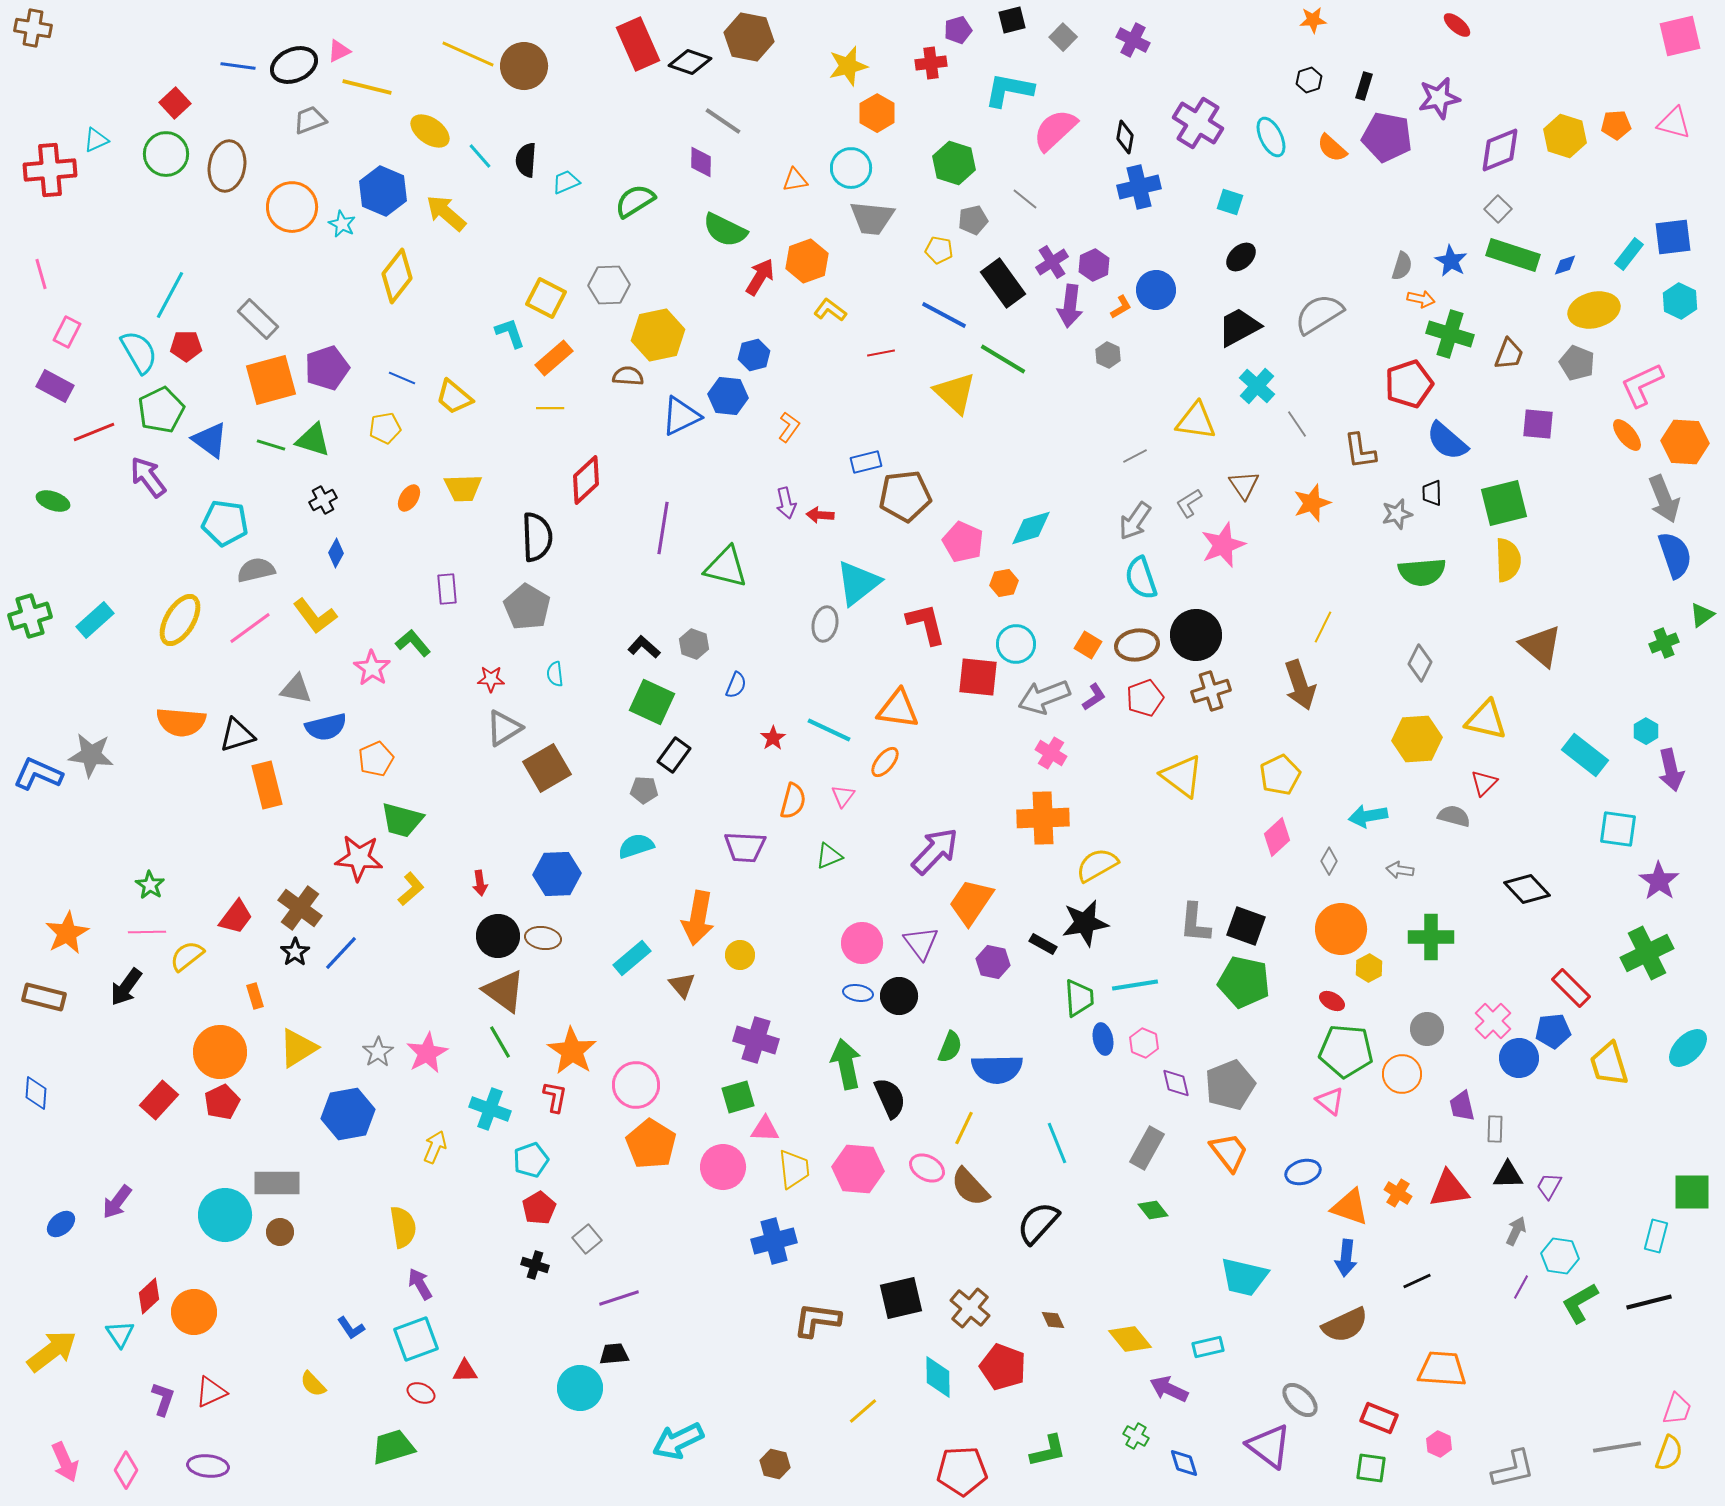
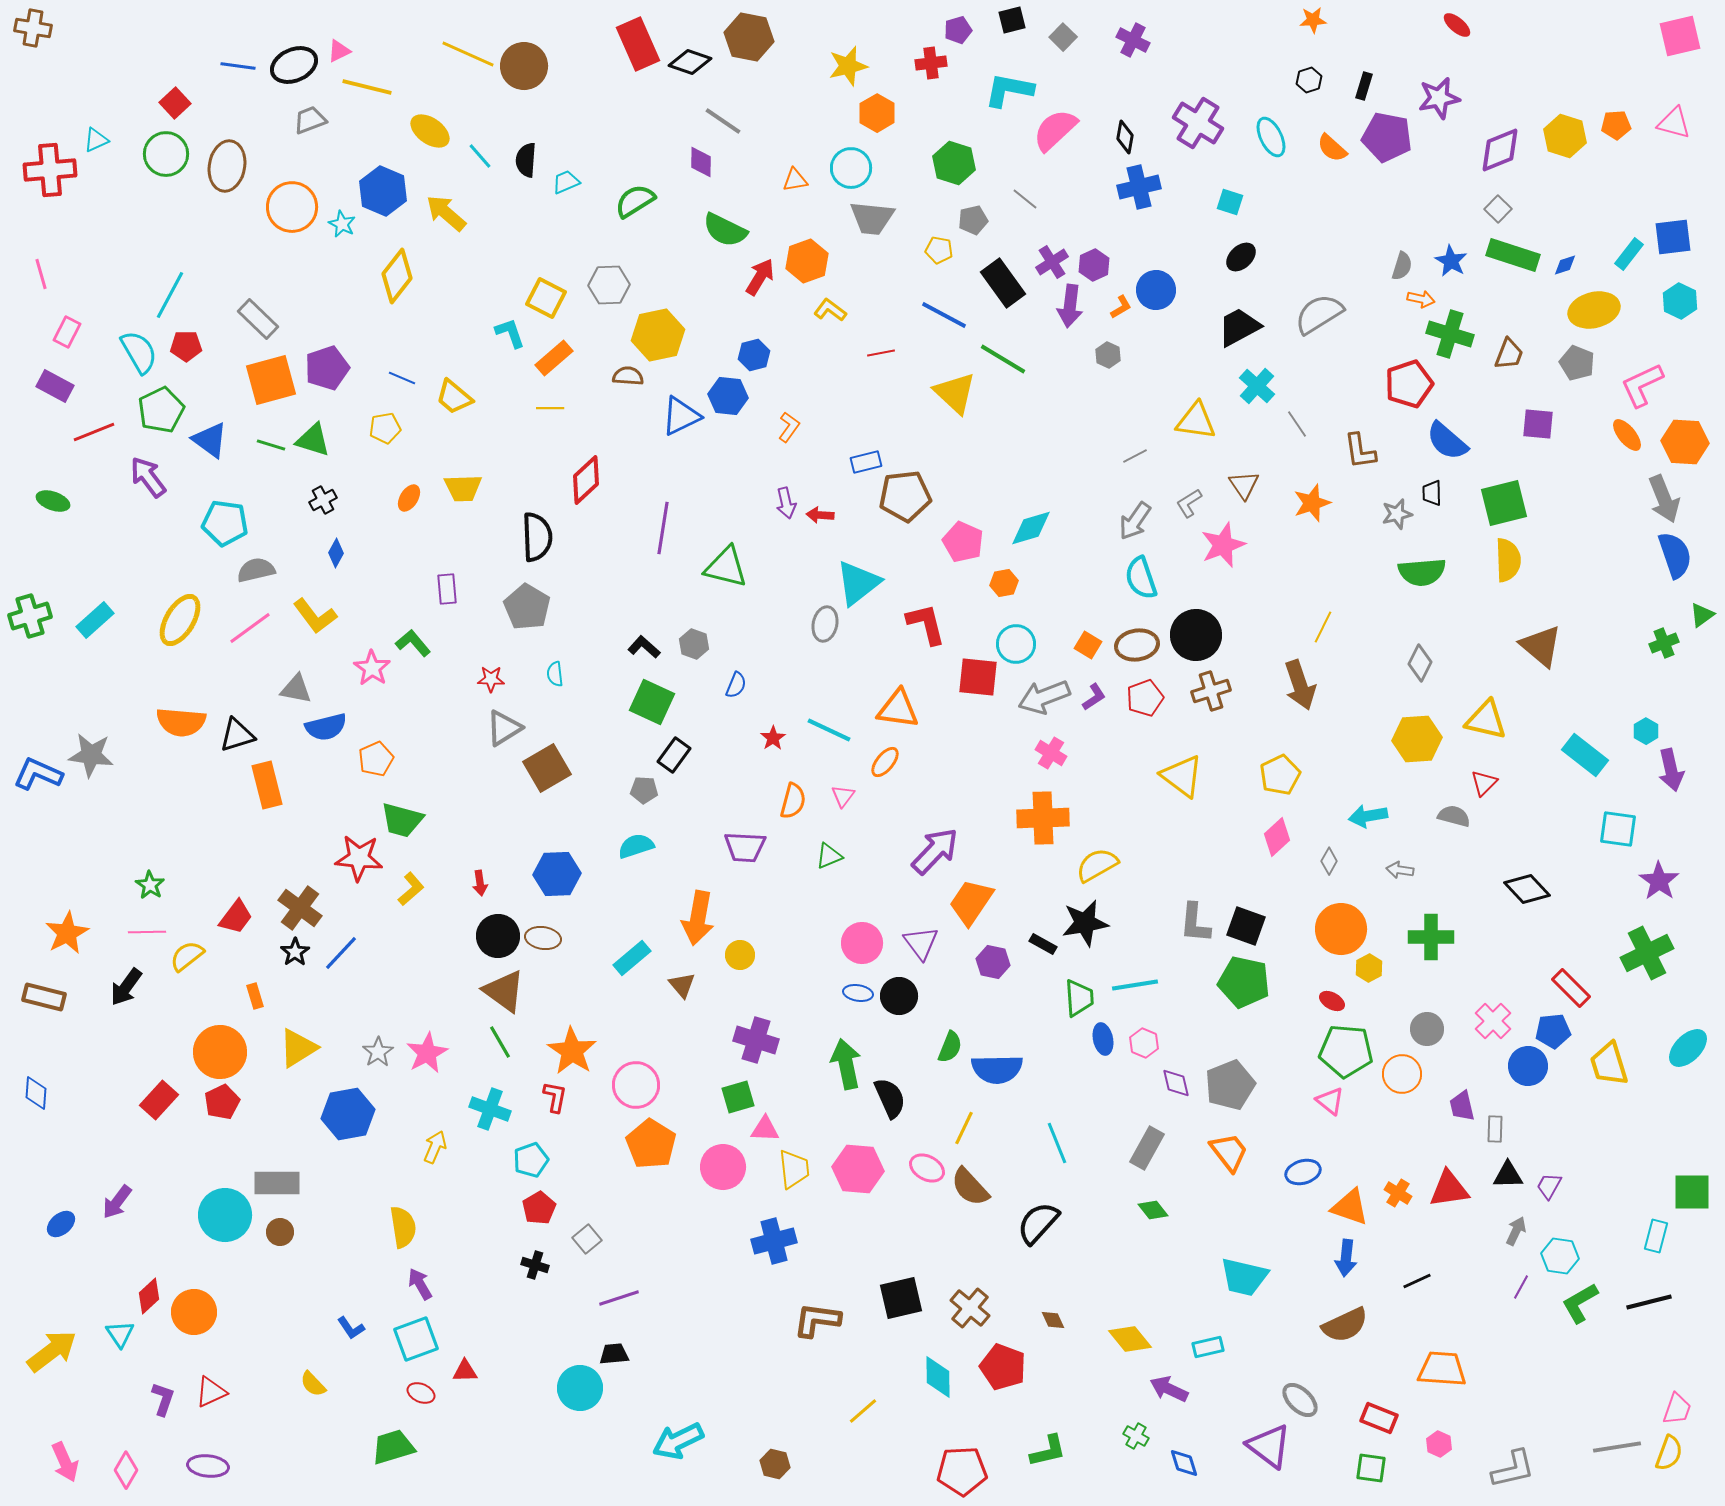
blue circle at (1519, 1058): moved 9 px right, 8 px down
